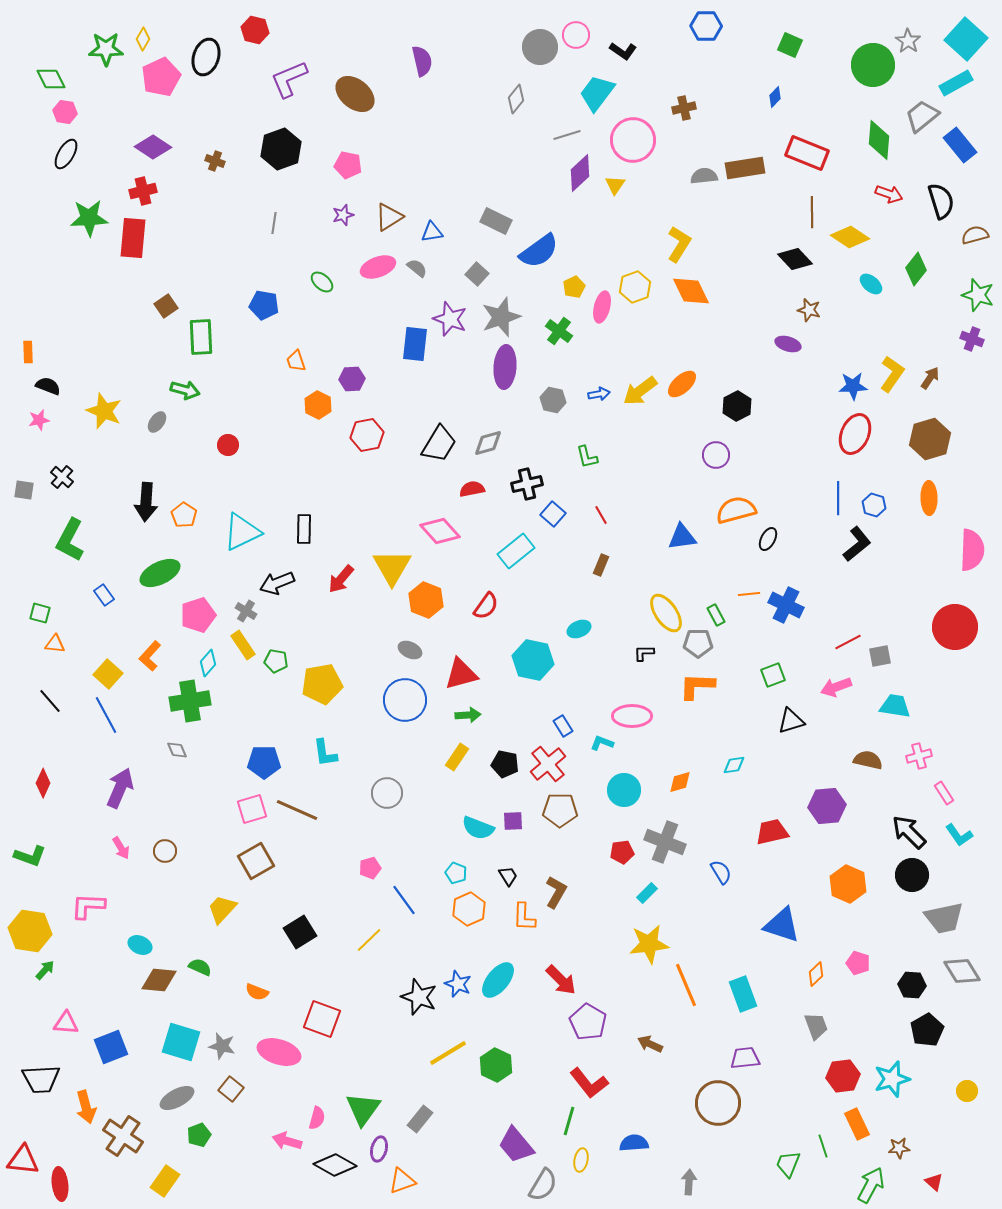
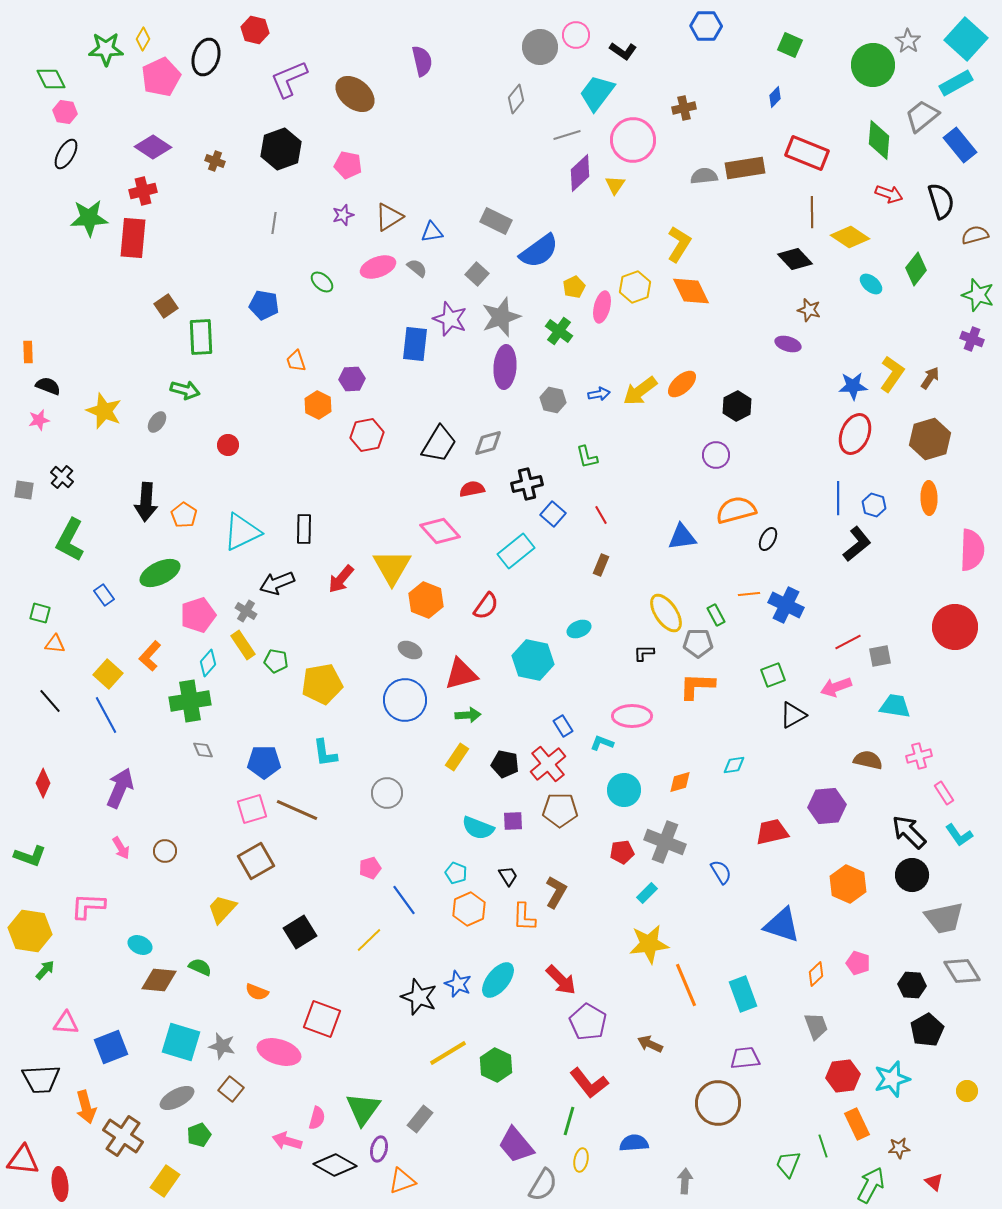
black triangle at (791, 721): moved 2 px right, 6 px up; rotated 12 degrees counterclockwise
gray diamond at (177, 750): moved 26 px right
gray arrow at (689, 1182): moved 4 px left, 1 px up
